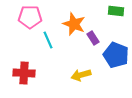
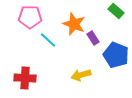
green rectangle: rotated 35 degrees clockwise
cyan line: rotated 24 degrees counterclockwise
red cross: moved 1 px right, 5 px down
